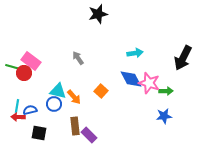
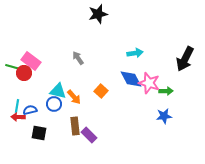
black arrow: moved 2 px right, 1 px down
